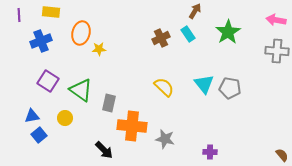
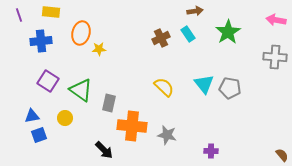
brown arrow: rotated 49 degrees clockwise
purple line: rotated 16 degrees counterclockwise
blue cross: rotated 15 degrees clockwise
gray cross: moved 2 px left, 6 px down
blue square: rotated 21 degrees clockwise
gray star: moved 2 px right, 4 px up
purple cross: moved 1 px right, 1 px up
